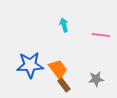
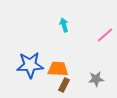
pink line: moved 4 px right; rotated 48 degrees counterclockwise
orange trapezoid: rotated 50 degrees counterclockwise
brown rectangle: rotated 64 degrees clockwise
